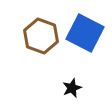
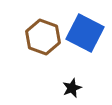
brown hexagon: moved 2 px right, 1 px down
